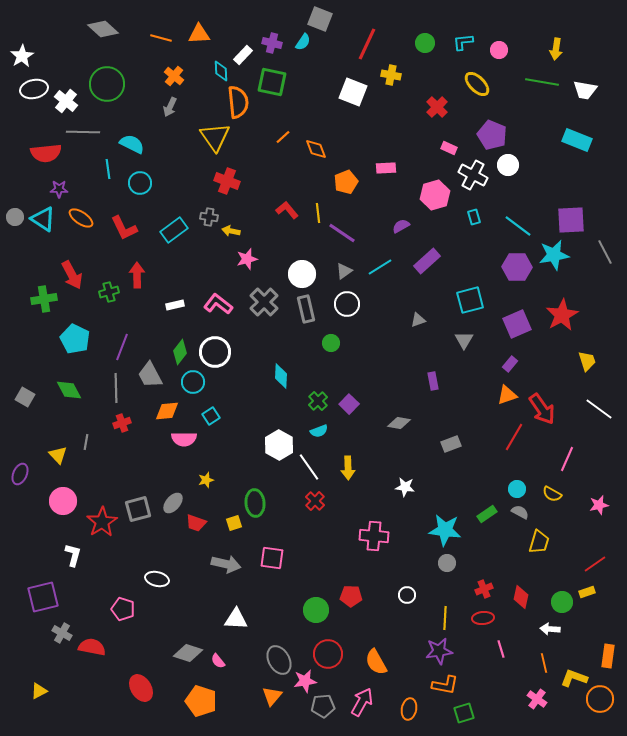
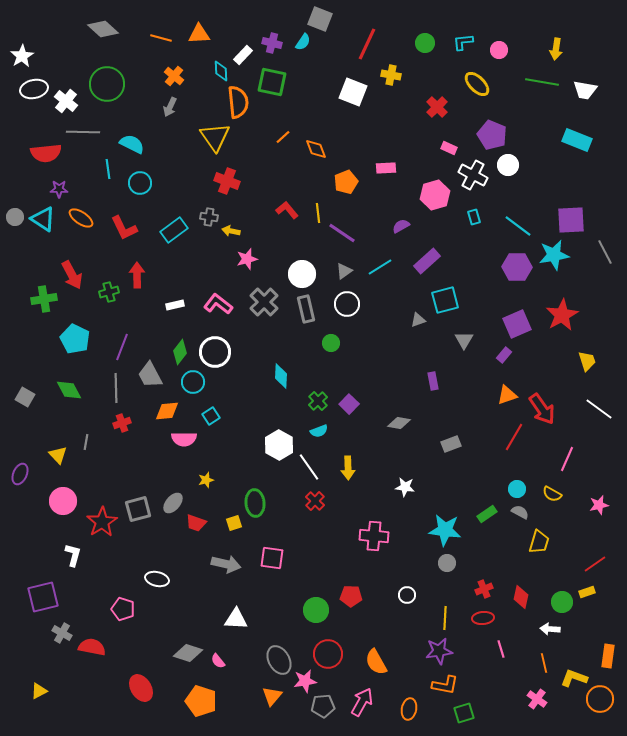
cyan square at (470, 300): moved 25 px left
purple rectangle at (510, 364): moved 6 px left, 9 px up
